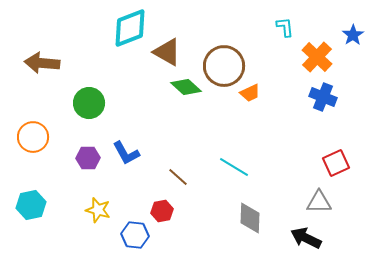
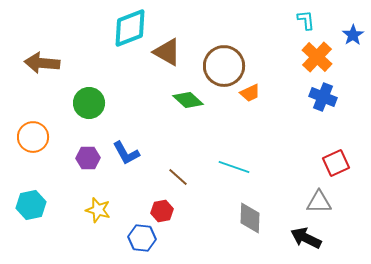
cyan L-shape: moved 21 px right, 7 px up
green diamond: moved 2 px right, 13 px down
cyan line: rotated 12 degrees counterclockwise
blue hexagon: moved 7 px right, 3 px down
